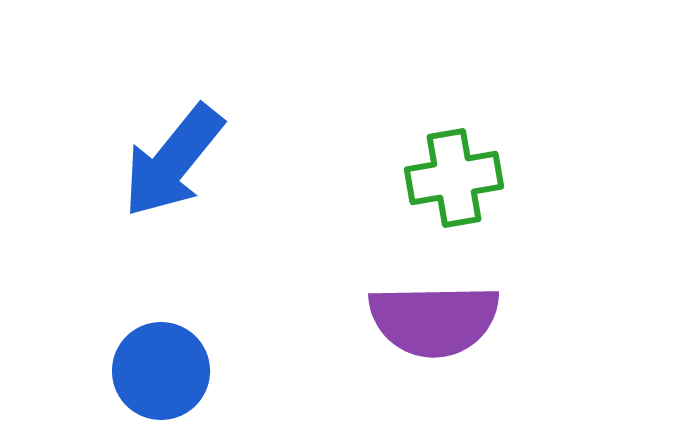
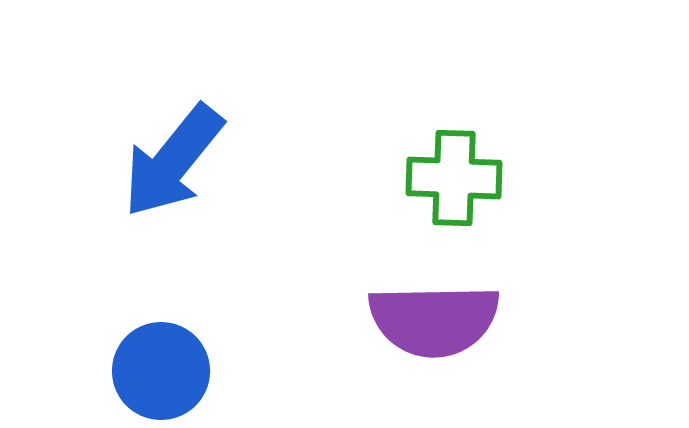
green cross: rotated 12 degrees clockwise
